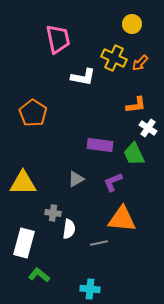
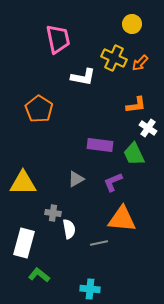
orange pentagon: moved 6 px right, 4 px up
white semicircle: rotated 18 degrees counterclockwise
